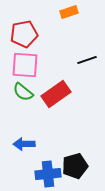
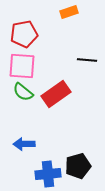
black line: rotated 24 degrees clockwise
pink square: moved 3 px left, 1 px down
black pentagon: moved 3 px right
